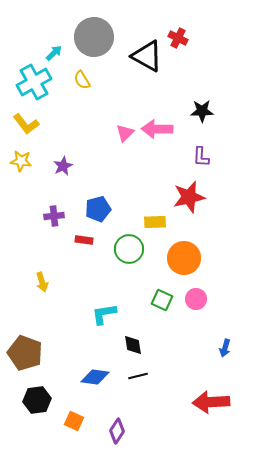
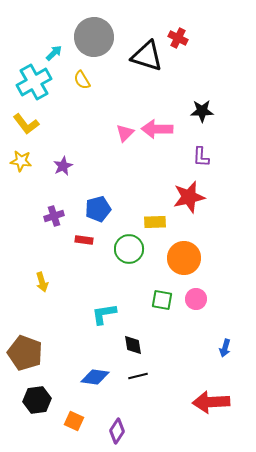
black triangle: rotated 12 degrees counterclockwise
purple cross: rotated 12 degrees counterclockwise
green square: rotated 15 degrees counterclockwise
